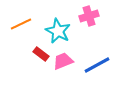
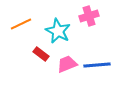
pink trapezoid: moved 4 px right, 3 px down
blue line: rotated 24 degrees clockwise
